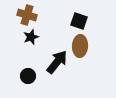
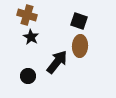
black star: rotated 21 degrees counterclockwise
